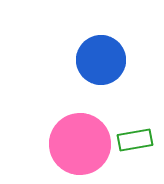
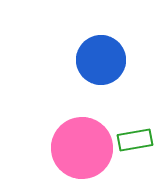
pink circle: moved 2 px right, 4 px down
